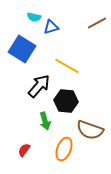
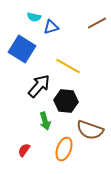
yellow line: moved 1 px right
